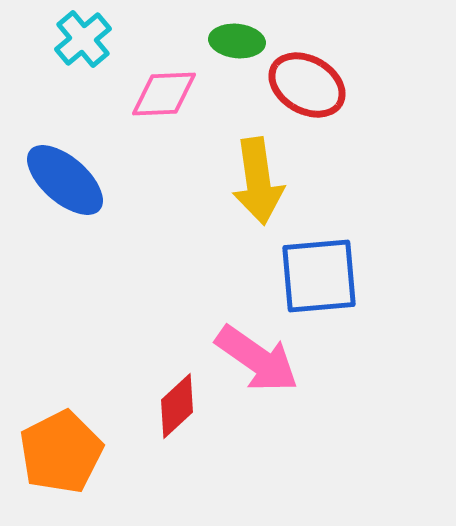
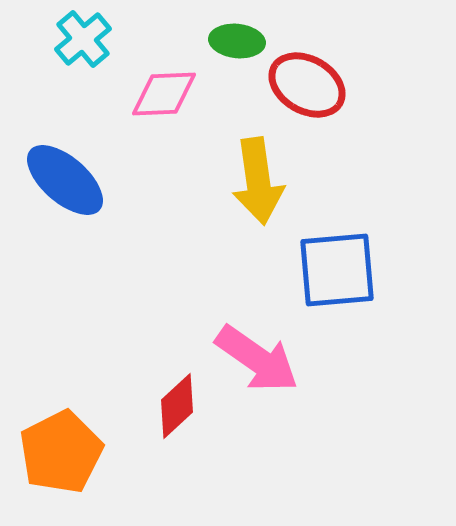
blue square: moved 18 px right, 6 px up
